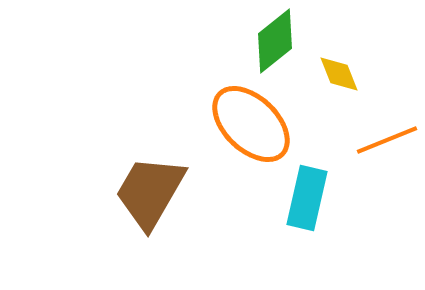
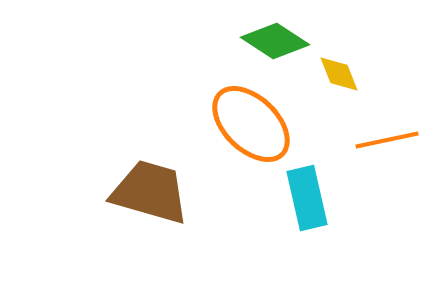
green diamond: rotated 72 degrees clockwise
orange line: rotated 10 degrees clockwise
brown trapezoid: rotated 76 degrees clockwise
cyan rectangle: rotated 26 degrees counterclockwise
